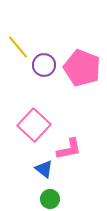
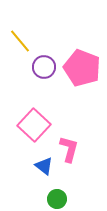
yellow line: moved 2 px right, 6 px up
purple circle: moved 2 px down
pink L-shape: rotated 64 degrees counterclockwise
blue triangle: moved 3 px up
green circle: moved 7 px right
